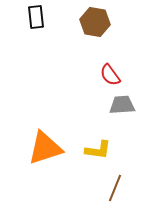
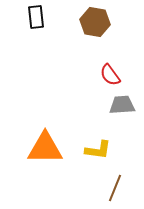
orange triangle: rotated 18 degrees clockwise
